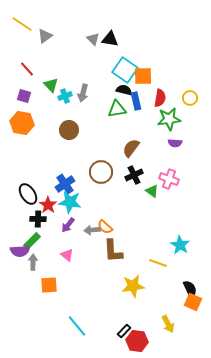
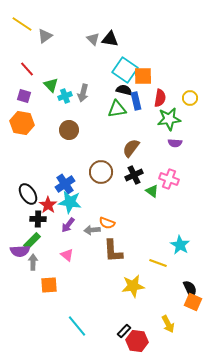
orange semicircle at (105, 227): moved 2 px right, 4 px up; rotated 21 degrees counterclockwise
